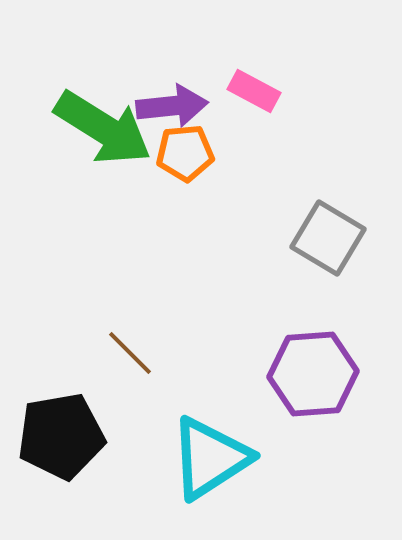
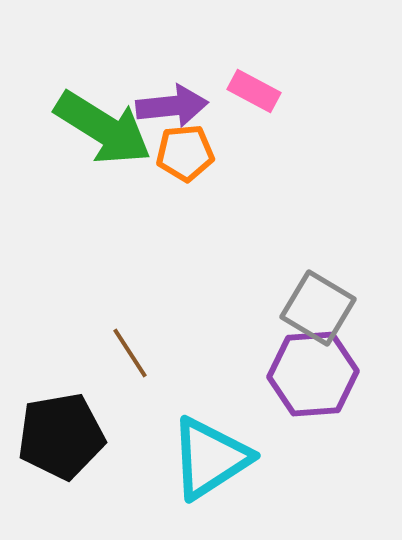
gray square: moved 10 px left, 70 px down
brown line: rotated 12 degrees clockwise
